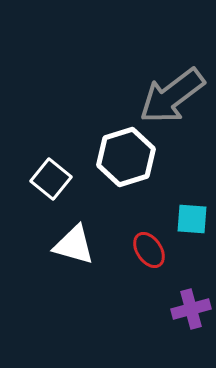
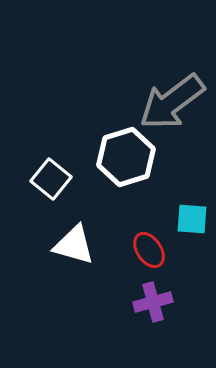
gray arrow: moved 6 px down
purple cross: moved 38 px left, 7 px up
